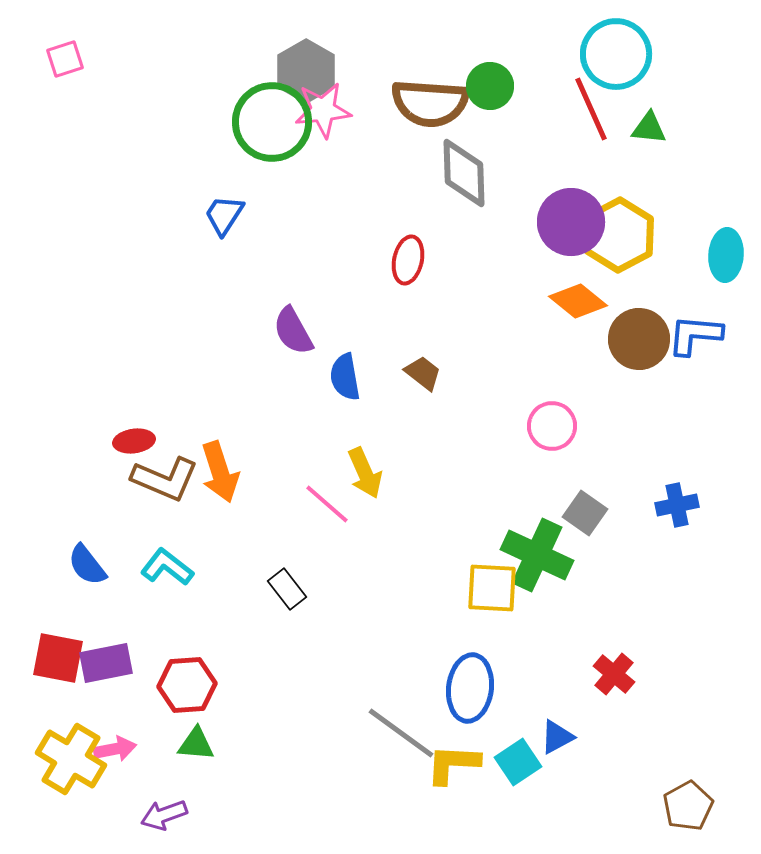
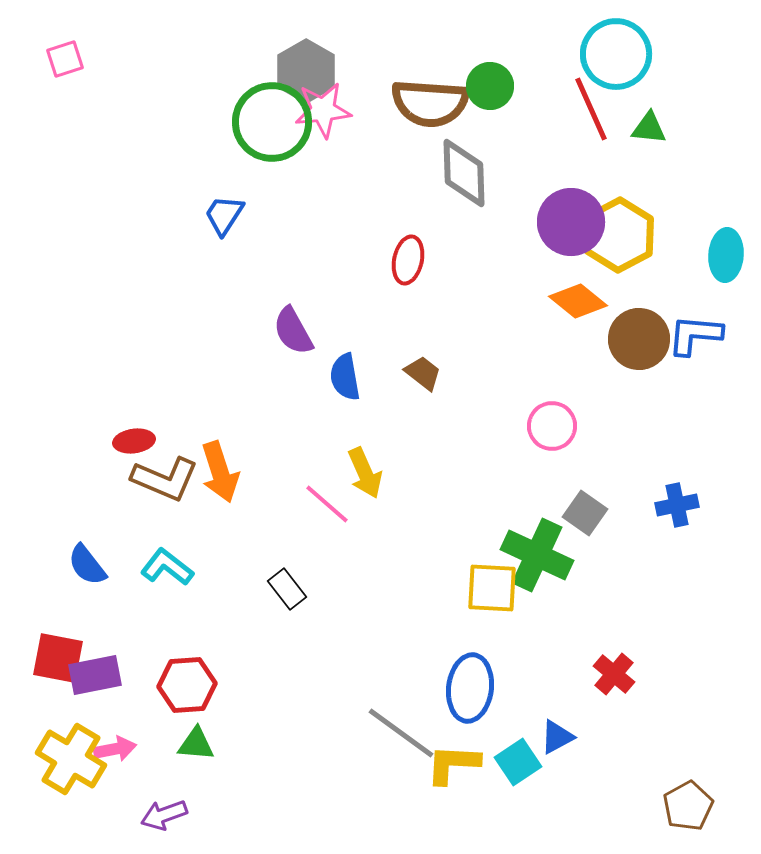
purple rectangle at (106, 663): moved 11 px left, 12 px down
